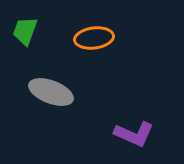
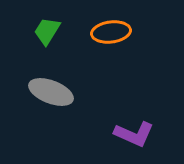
green trapezoid: moved 22 px right; rotated 12 degrees clockwise
orange ellipse: moved 17 px right, 6 px up
